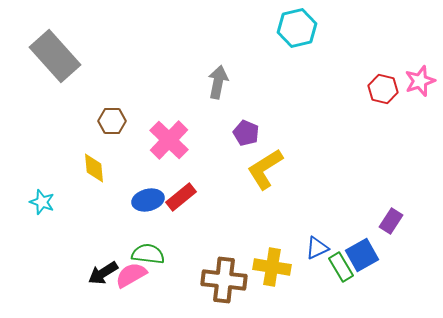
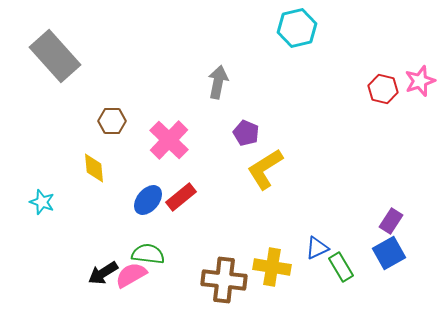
blue ellipse: rotated 36 degrees counterclockwise
blue square: moved 27 px right, 2 px up
